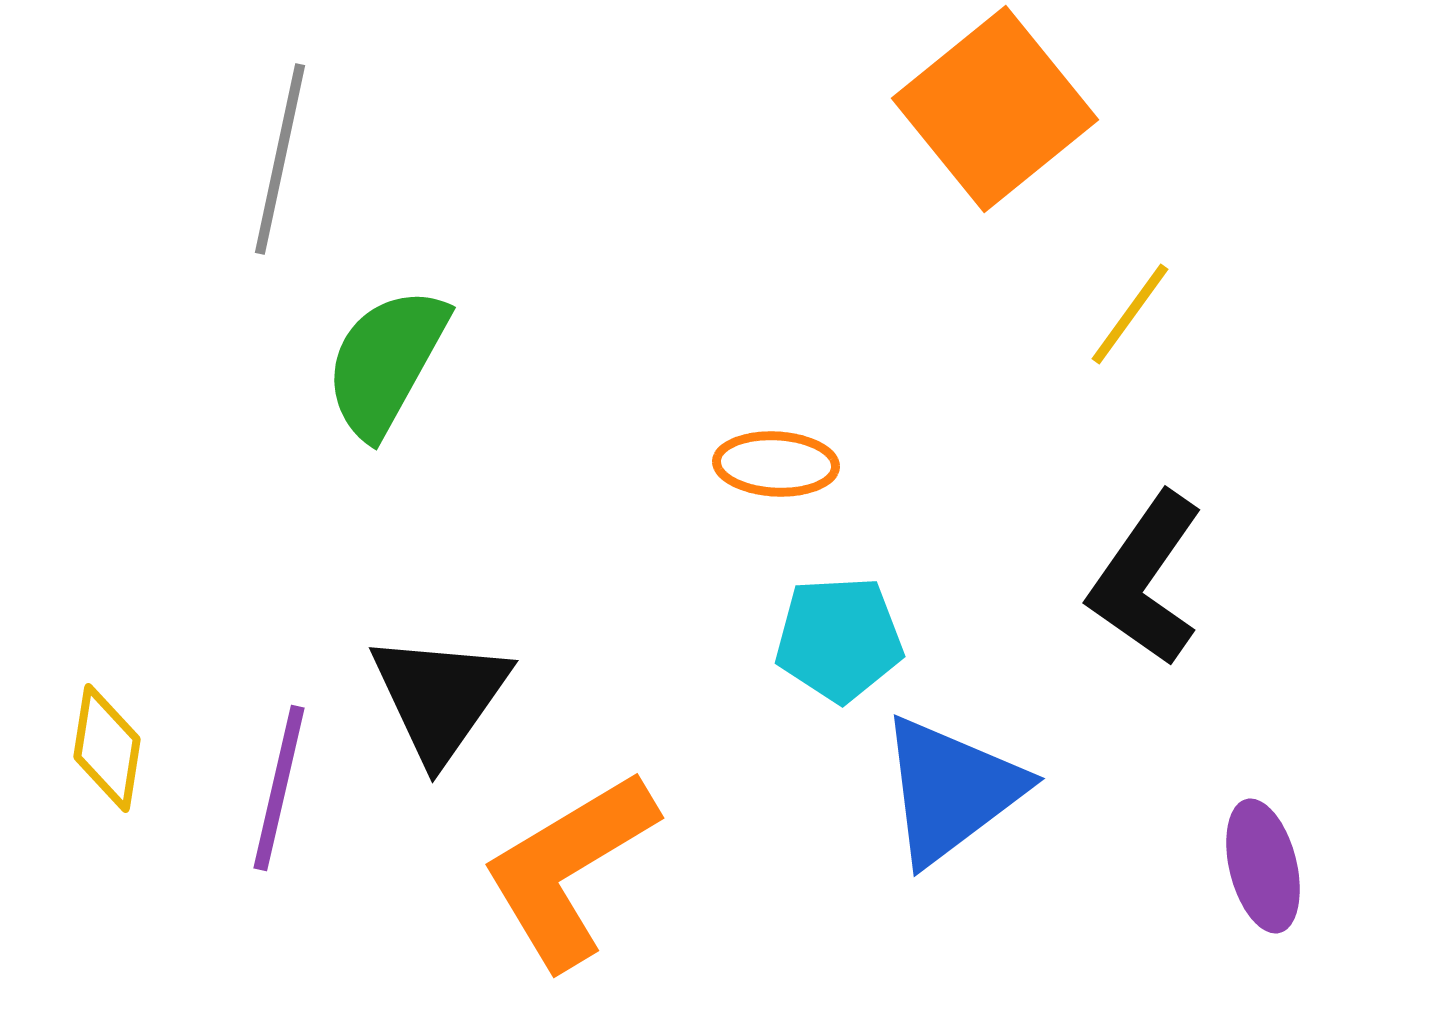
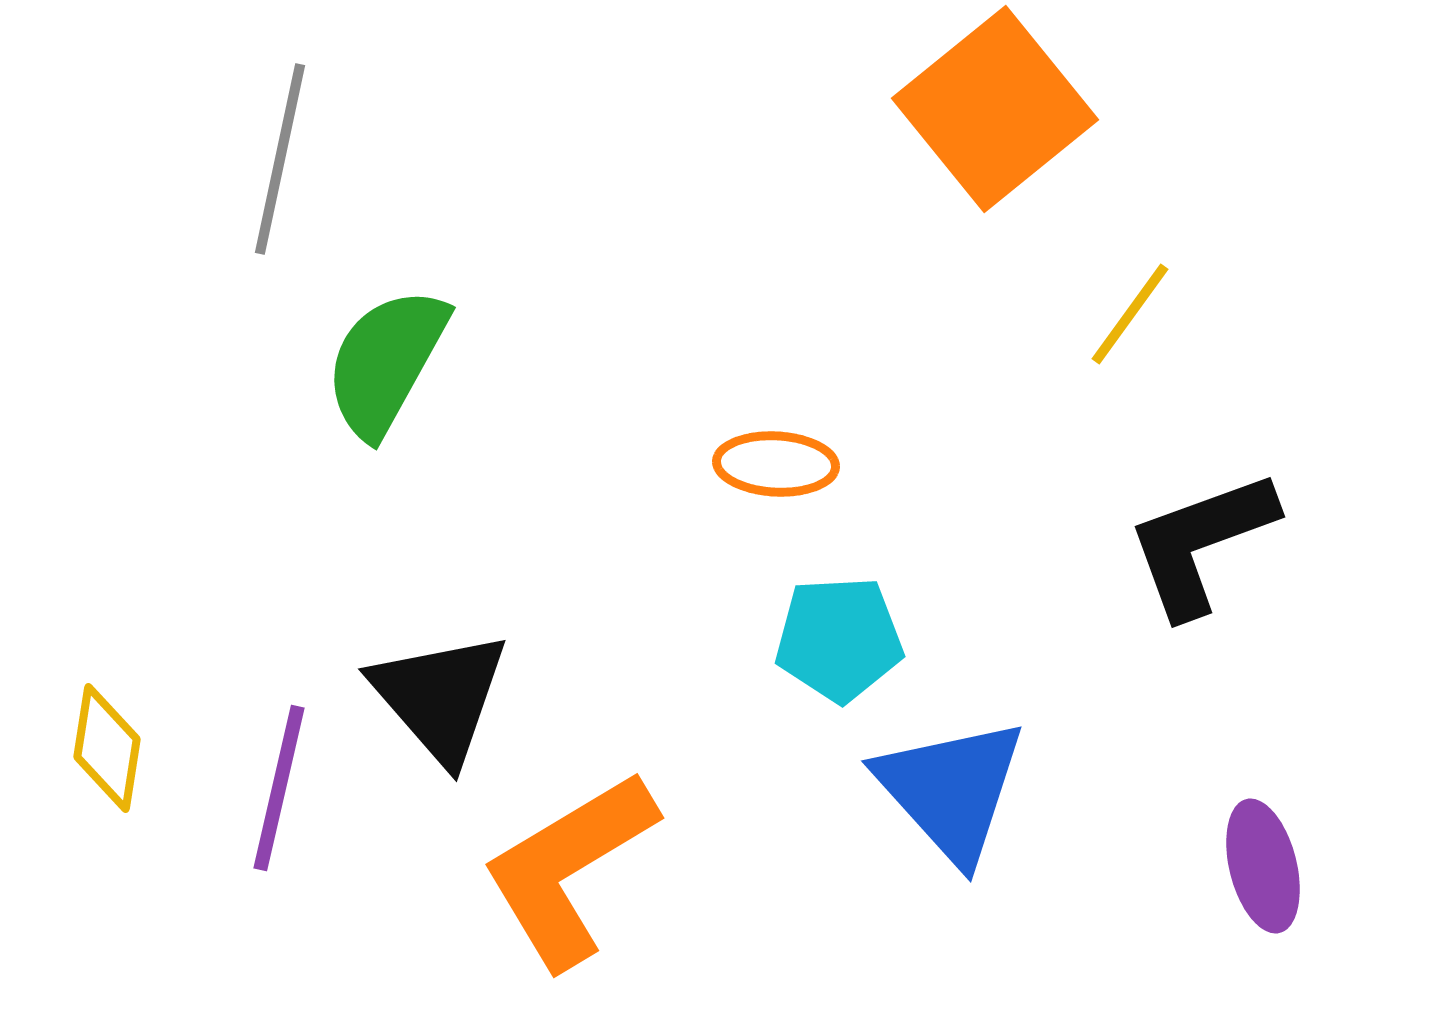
black L-shape: moved 55 px right, 36 px up; rotated 35 degrees clockwise
black triangle: rotated 16 degrees counterclockwise
blue triangle: rotated 35 degrees counterclockwise
